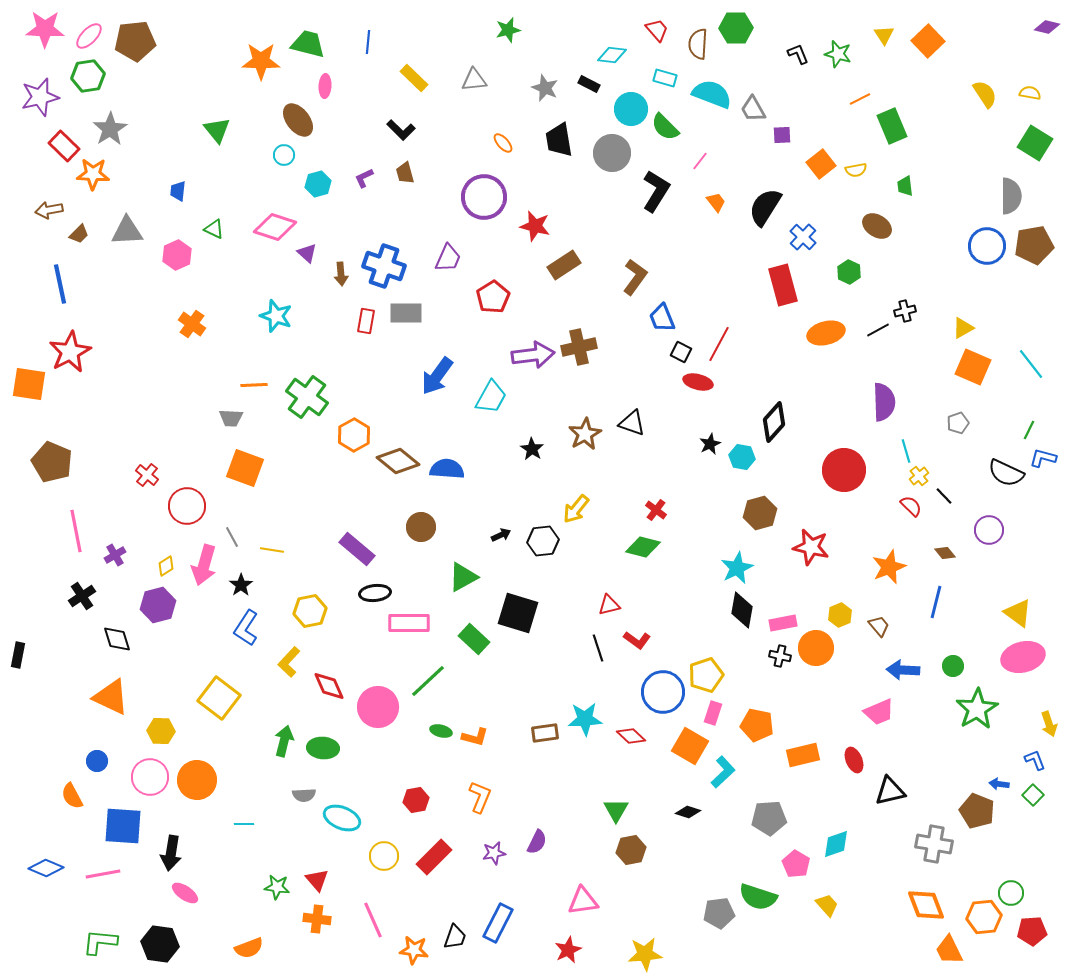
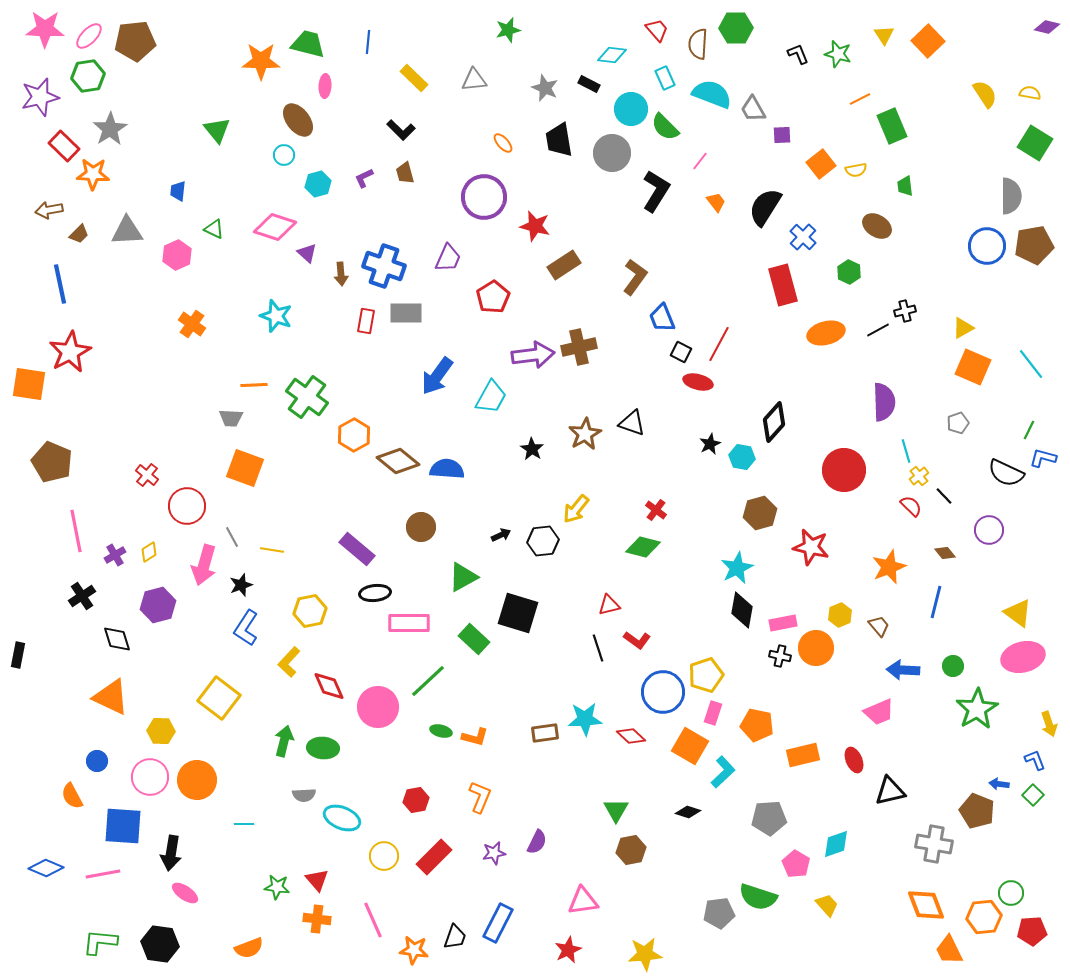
cyan rectangle at (665, 78): rotated 50 degrees clockwise
yellow diamond at (166, 566): moved 17 px left, 14 px up
black star at (241, 585): rotated 15 degrees clockwise
